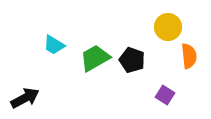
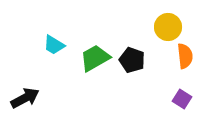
orange semicircle: moved 4 px left
purple square: moved 17 px right, 4 px down
